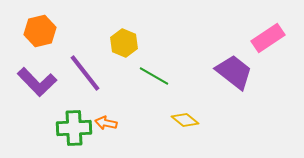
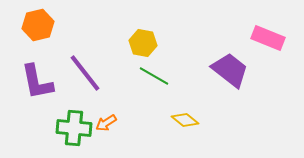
orange hexagon: moved 2 px left, 6 px up
pink rectangle: rotated 56 degrees clockwise
yellow hexagon: moved 19 px right; rotated 12 degrees counterclockwise
purple trapezoid: moved 4 px left, 2 px up
purple L-shape: rotated 33 degrees clockwise
orange arrow: rotated 45 degrees counterclockwise
green cross: rotated 8 degrees clockwise
